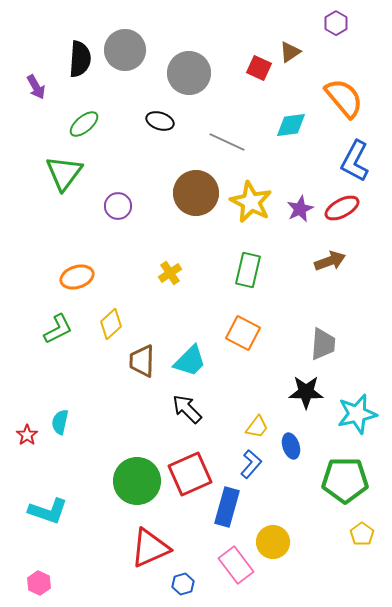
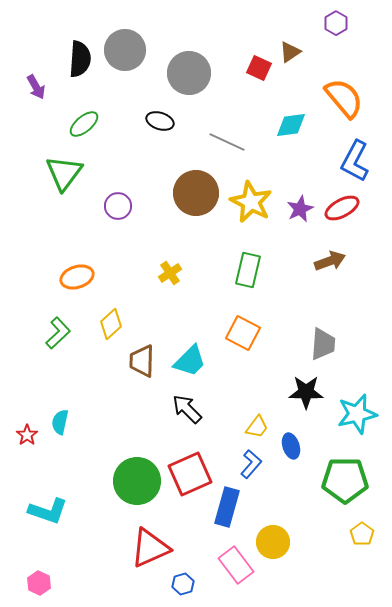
green L-shape at (58, 329): moved 4 px down; rotated 16 degrees counterclockwise
